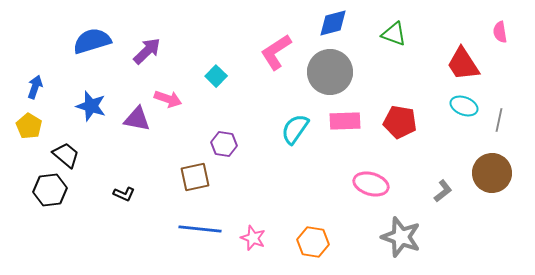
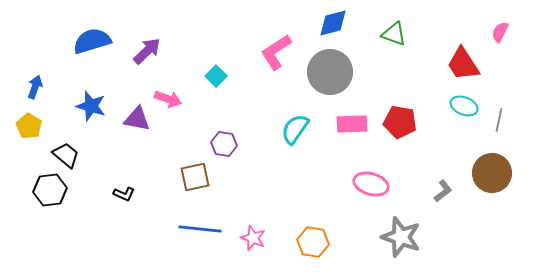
pink semicircle: rotated 35 degrees clockwise
pink rectangle: moved 7 px right, 3 px down
